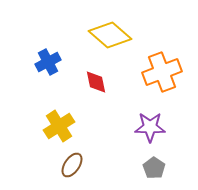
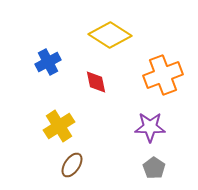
yellow diamond: rotated 9 degrees counterclockwise
orange cross: moved 1 px right, 3 px down
